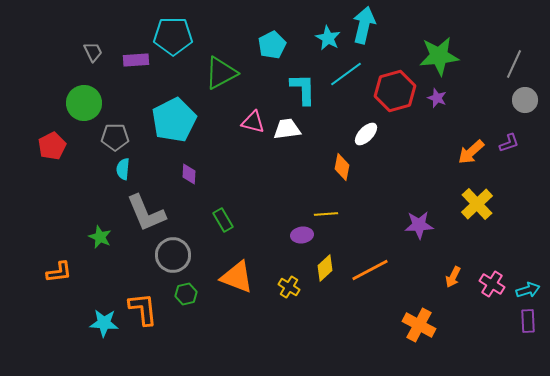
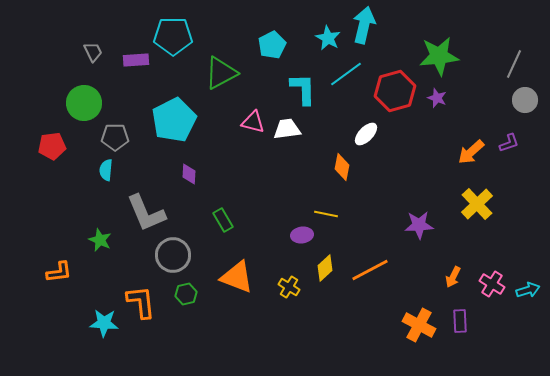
red pentagon at (52, 146): rotated 20 degrees clockwise
cyan semicircle at (123, 169): moved 17 px left, 1 px down
yellow line at (326, 214): rotated 15 degrees clockwise
green star at (100, 237): moved 3 px down
orange L-shape at (143, 309): moved 2 px left, 7 px up
purple rectangle at (528, 321): moved 68 px left
